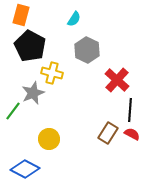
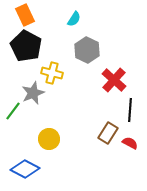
orange rectangle: moved 4 px right; rotated 40 degrees counterclockwise
black pentagon: moved 4 px left
red cross: moved 3 px left
red semicircle: moved 2 px left, 9 px down
